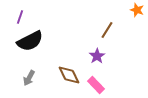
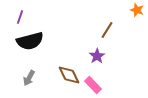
black semicircle: rotated 12 degrees clockwise
pink rectangle: moved 3 px left
